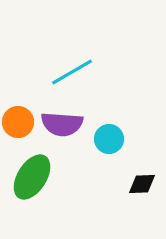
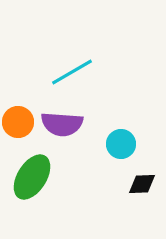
cyan circle: moved 12 px right, 5 px down
